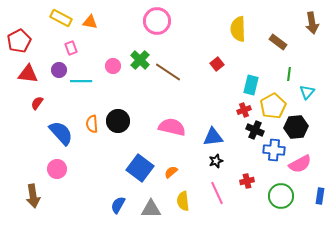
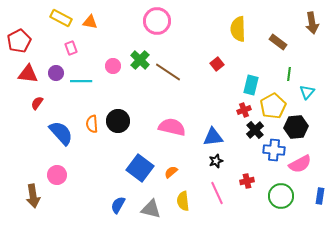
purple circle at (59, 70): moved 3 px left, 3 px down
black cross at (255, 130): rotated 24 degrees clockwise
pink circle at (57, 169): moved 6 px down
gray triangle at (151, 209): rotated 15 degrees clockwise
